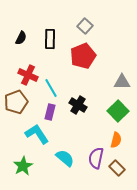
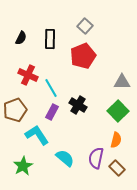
brown pentagon: moved 1 px left, 8 px down
purple rectangle: moved 2 px right; rotated 14 degrees clockwise
cyan L-shape: moved 1 px down
